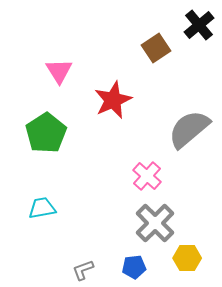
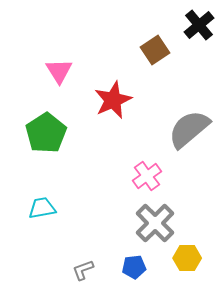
brown square: moved 1 px left, 2 px down
pink cross: rotated 12 degrees clockwise
